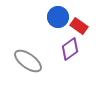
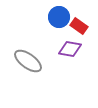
blue circle: moved 1 px right
purple diamond: rotated 45 degrees clockwise
